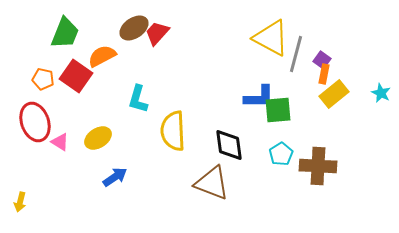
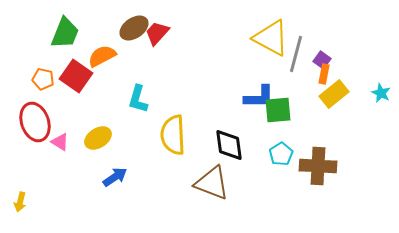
yellow semicircle: moved 4 px down
